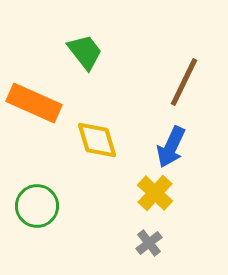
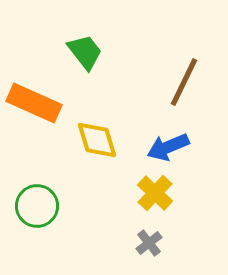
blue arrow: moved 3 px left; rotated 42 degrees clockwise
